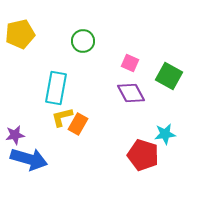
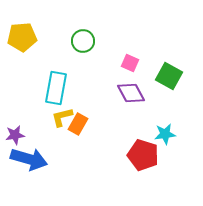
yellow pentagon: moved 2 px right, 3 px down; rotated 8 degrees clockwise
